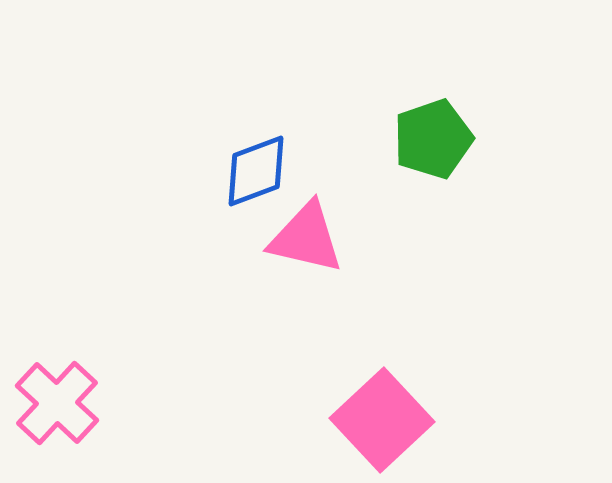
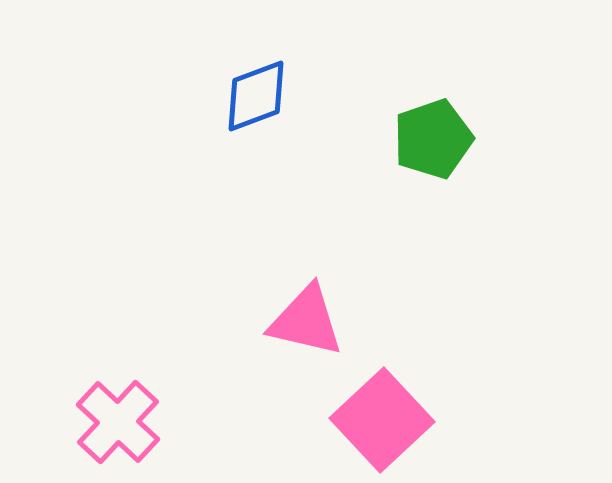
blue diamond: moved 75 px up
pink triangle: moved 83 px down
pink cross: moved 61 px right, 19 px down
